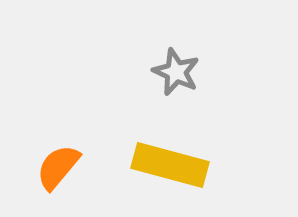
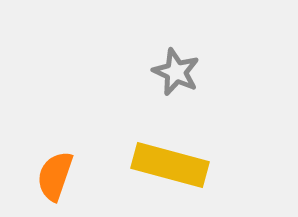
orange semicircle: moved 3 px left, 9 px down; rotated 21 degrees counterclockwise
